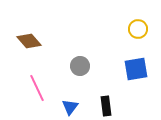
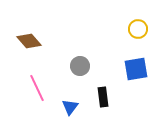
black rectangle: moved 3 px left, 9 px up
